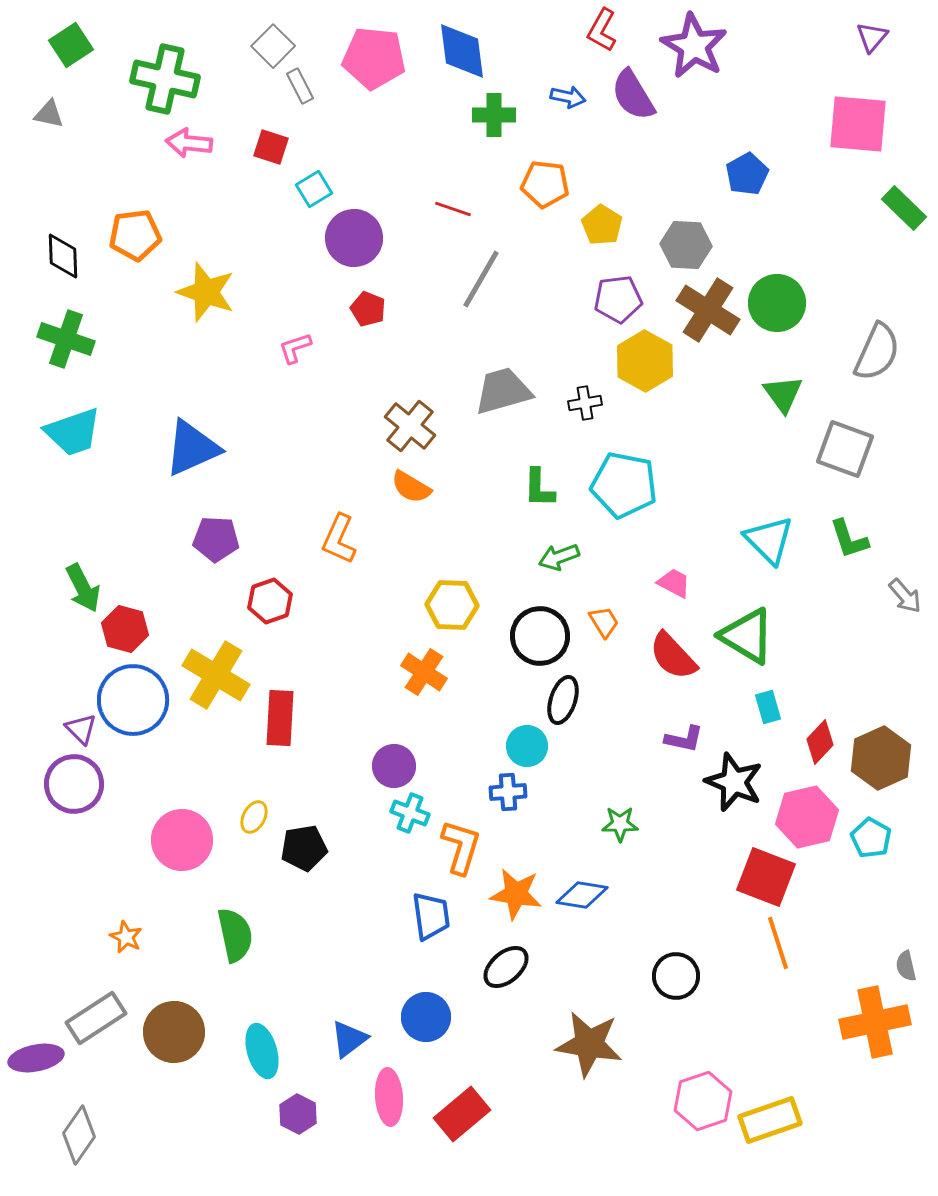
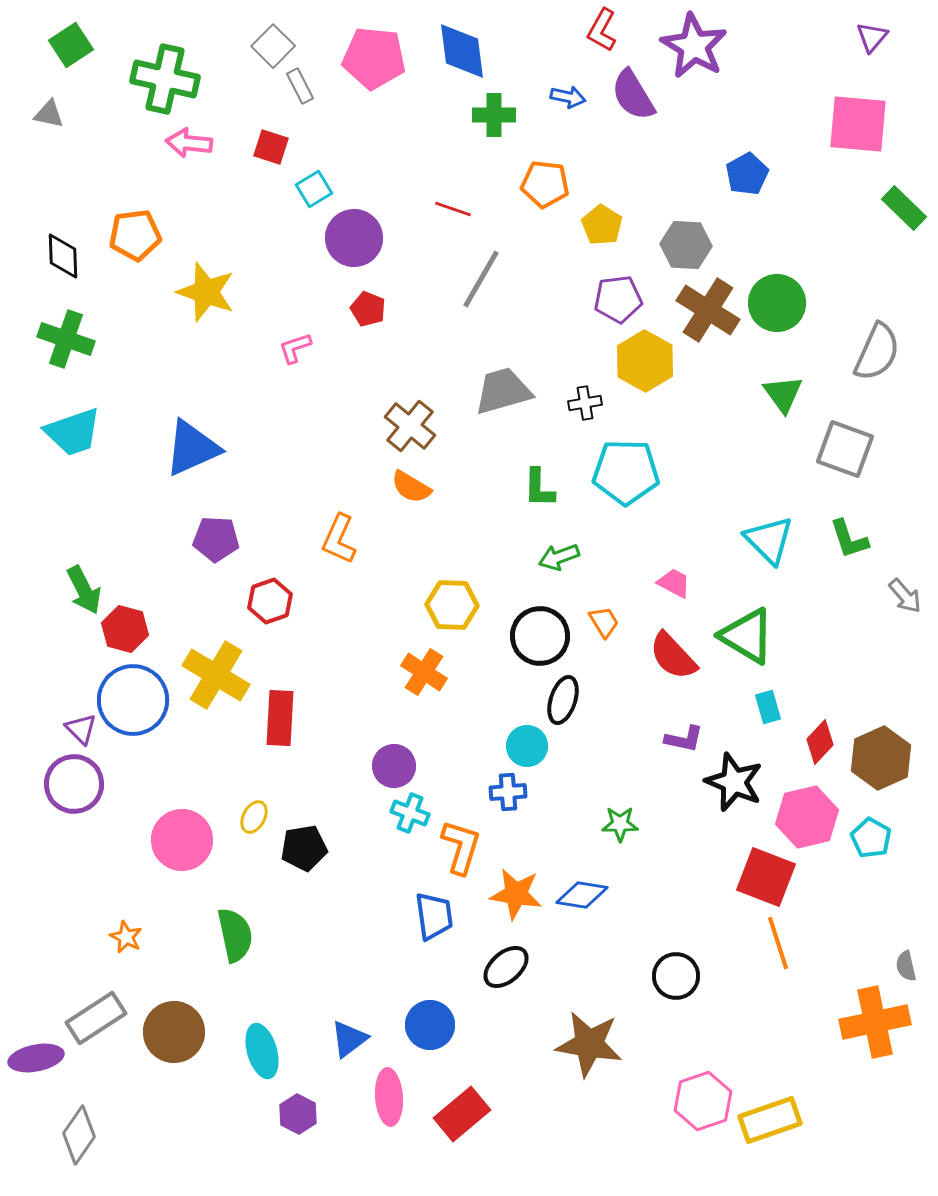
cyan pentagon at (624, 485): moved 2 px right, 13 px up; rotated 10 degrees counterclockwise
green arrow at (83, 588): moved 1 px right, 2 px down
blue trapezoid at (431, 916): moved 3 px right
blue circle at (426, 1017): moved 4 px right, 8 px down
